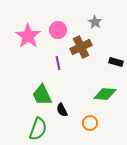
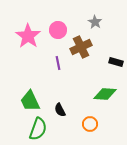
green trapezoid: moved 12 px left, 6 px down
black semicircle: moved 2 px left
orange circle: moved 1 px down
